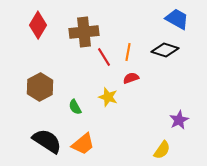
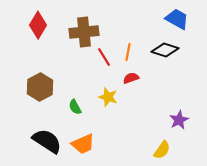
orange trapezoid: rotated 15 degrees clockwise
